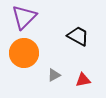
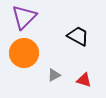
red triangle: moved 1 px right; rotated 28 degrees clockwise
